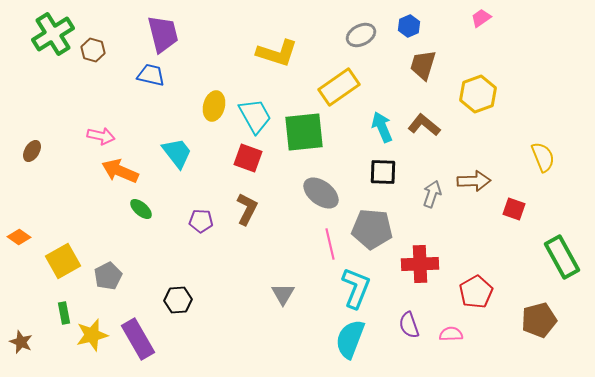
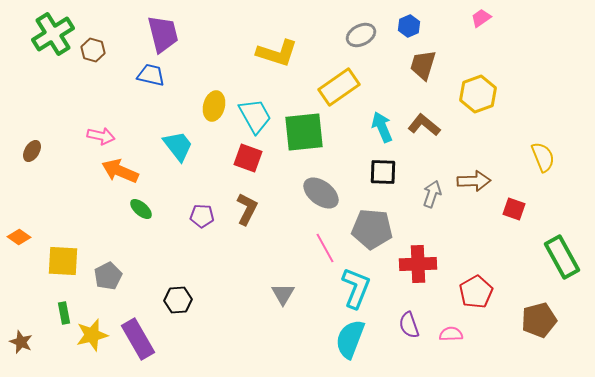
cyan trapezoid at (177, 153): moved 1 px right, 7 px up
purple pentagon at (201, 221): moved 1 px right, 5 px up
pink line at (330, 244): moved 5 px left, 4 px down; rotated 16 degrees counterclockwise
yellow square at (63, 261): rotated 32 degrees clockwise
red cross at (420, 264): moved 2 px left
